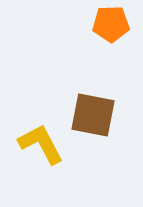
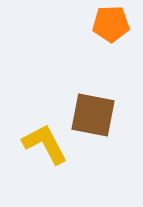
yellow L-shape: moved 4 px right
